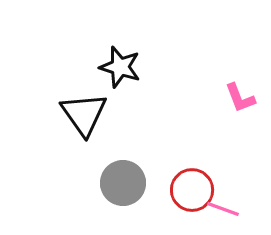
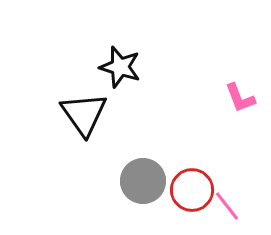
gray circle: moved 20 px right, 2 px up
pink line: moved 4 px right, 3 px up; rotated 32 degrees clockwise
